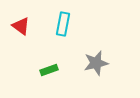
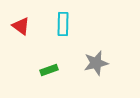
cyan rectangle: rotated 10 degrees counterclockwise
